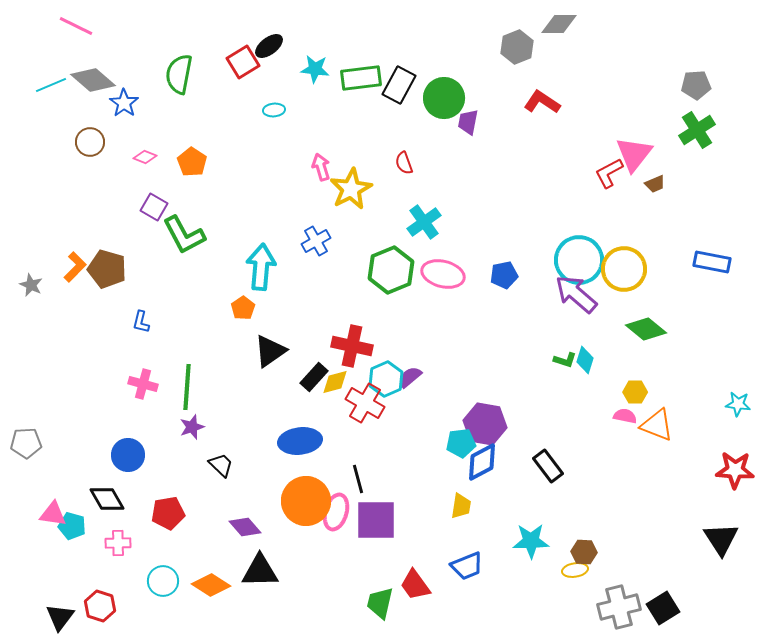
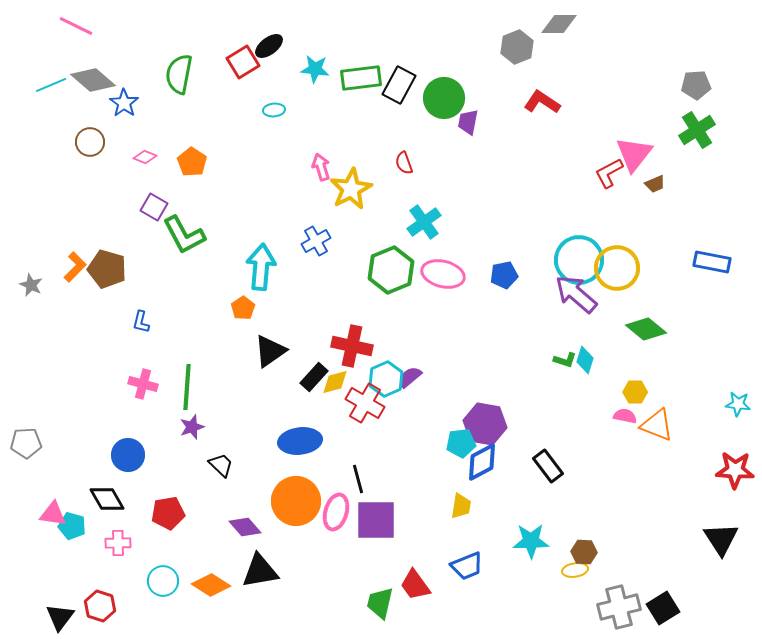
yellow circle at (624, 269): moved 7 px left, 1 px up
orange circle at (306, 501): moved 10 px left
black triangle at (260, 571): rotated 9 degrees counterclockwise
